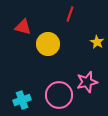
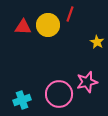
red triangle: rotated 12 degrees counterclockwise
yellow circle: moved 19 px up
pink circle: moved 1 px up
